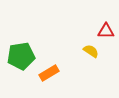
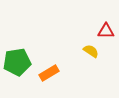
green pentagon: moved 4 px left, 6 px down
